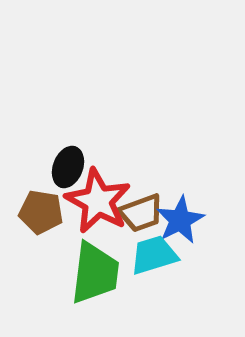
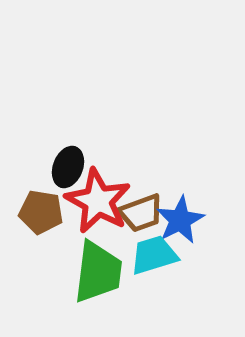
green trapezoid: moved 3 px right, 1 px up
